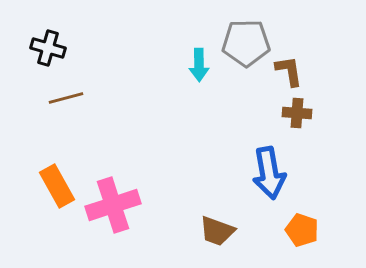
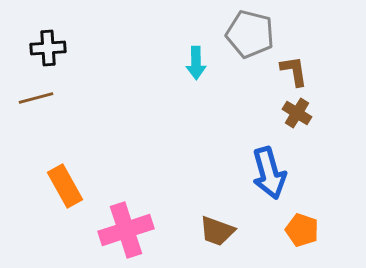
gray pentagon: moved 4 px right, 9 px up; rotated 15 degrees clockwise
black cross: rotated 20 degrees counterclockwise
cyan arrow: moved 3 px left, 2 px up
brown L-shape: moved 5 px right
brown line: moved 30 px left
brown cross: rotated 28 degrees clockwise
blue arrow: rotated 6 degrees counterclockwise
orange rectangle: moved 8 px right
pink cross: moved 13 px right, 25 px down
